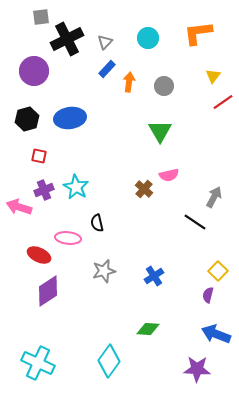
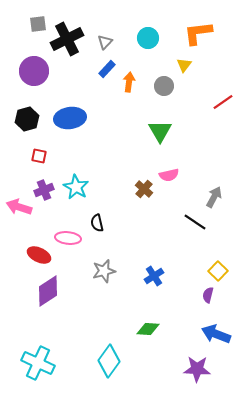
gray square: moved 3 px left, 7 px down
yellow triangle: moved 29 px left, 11 px up
